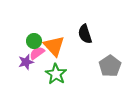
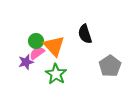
green circle: moved 2 px right
